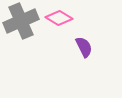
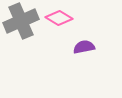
purple semicircle: rotated 75 degrees counterclockwise
